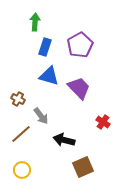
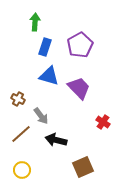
black arrow: moved 8 px left
